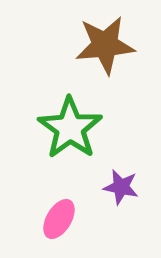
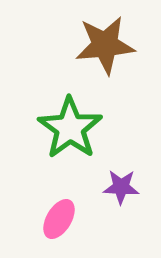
purple star: rotated 9 degrees counterclockwise
